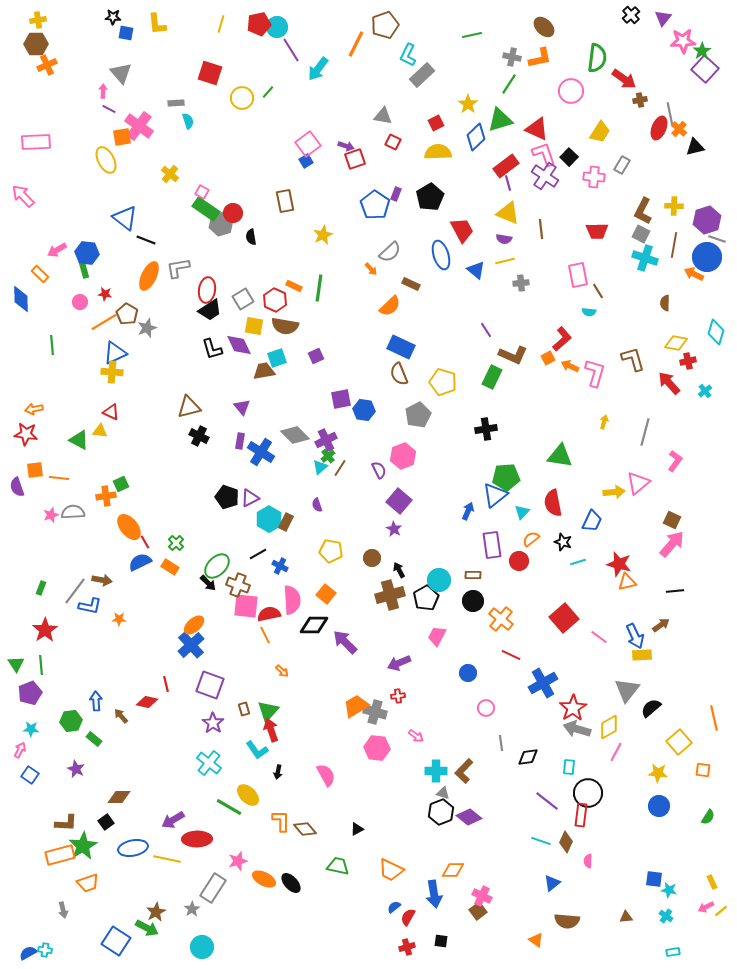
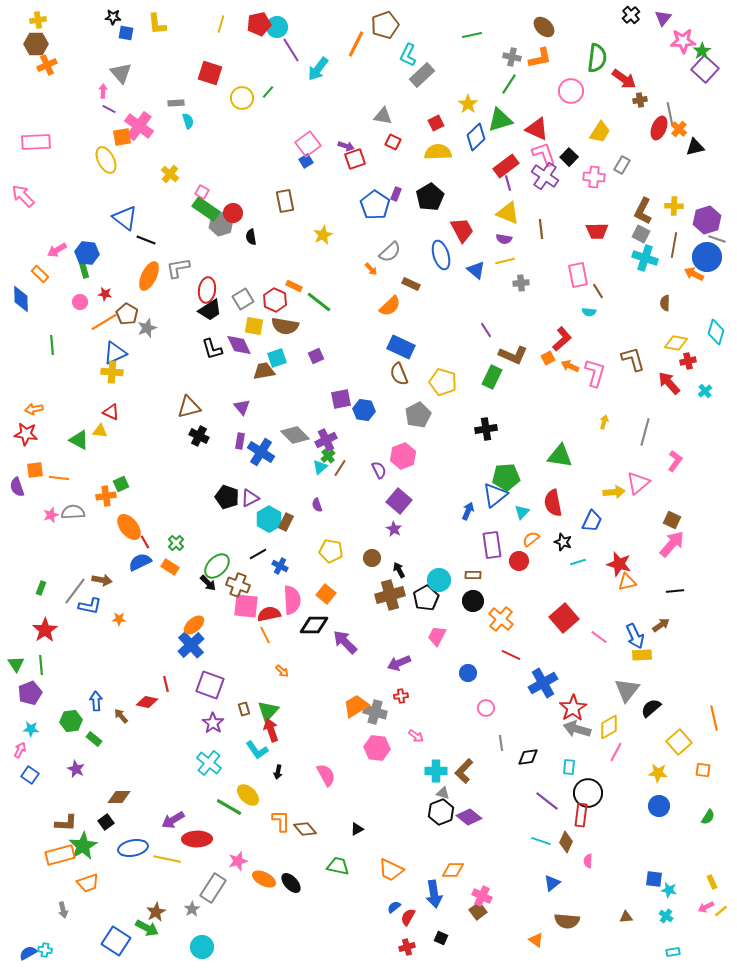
green line at (319, 288): moved 14 px down; rotated 60 degrees counterclockwise
red cross at (398, 696): moved 3 px right
black square at (441, 941): moved 3 px up; rotated 16 degrees clockwise
